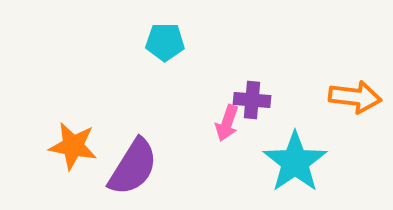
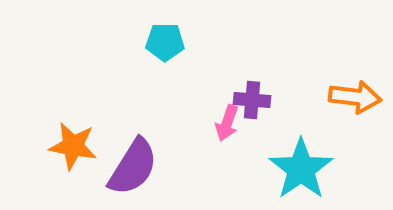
cyan star: moved 6 px right, 7 px down
